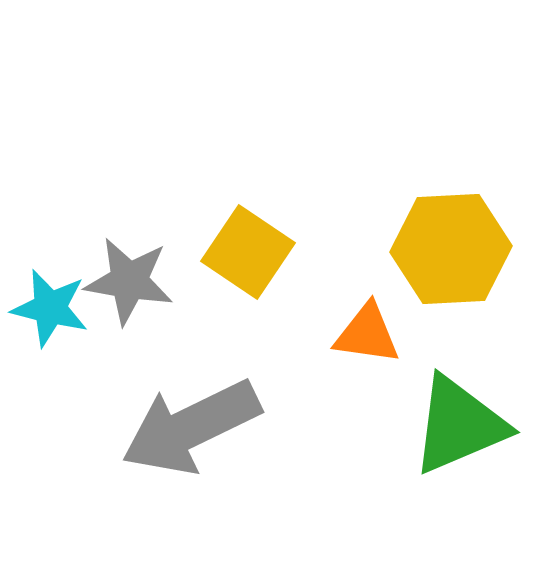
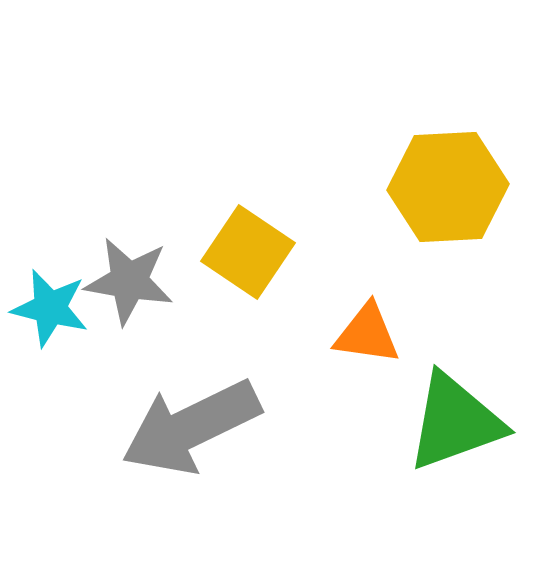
yellow hexagon: moved 3 px left, 62 px up
green triangle: moved 4 px left, 3 px up; rotated 3 degrees clockwise
